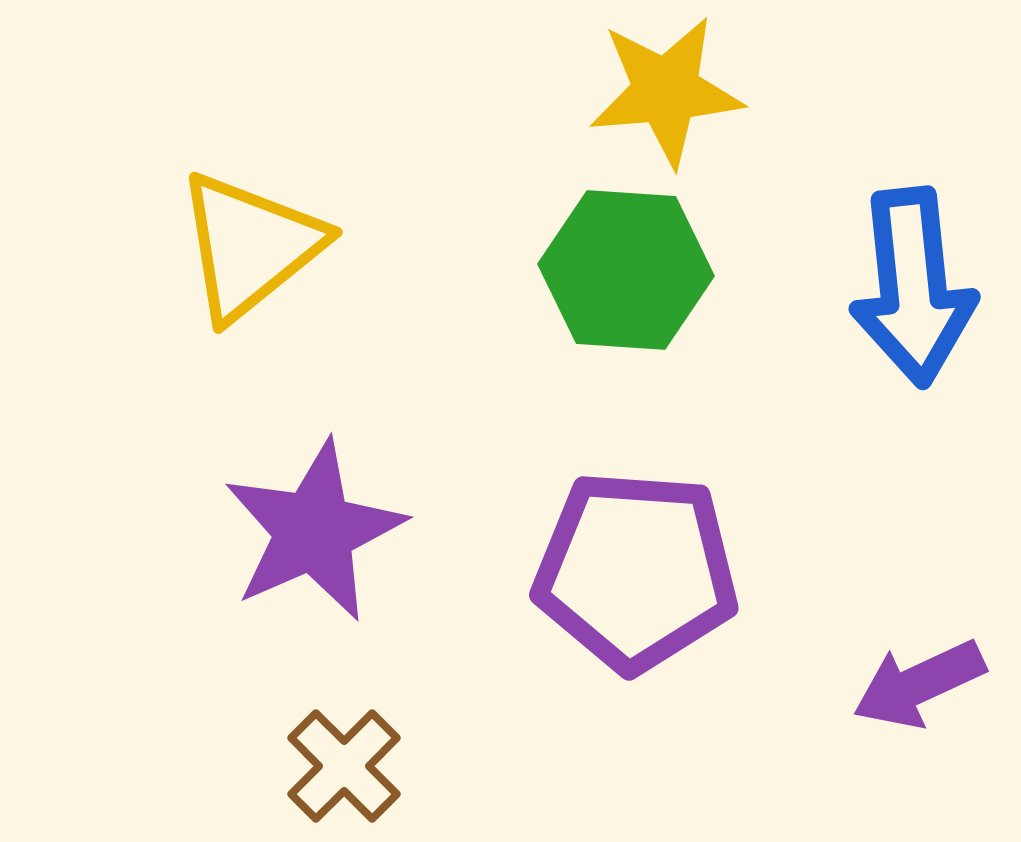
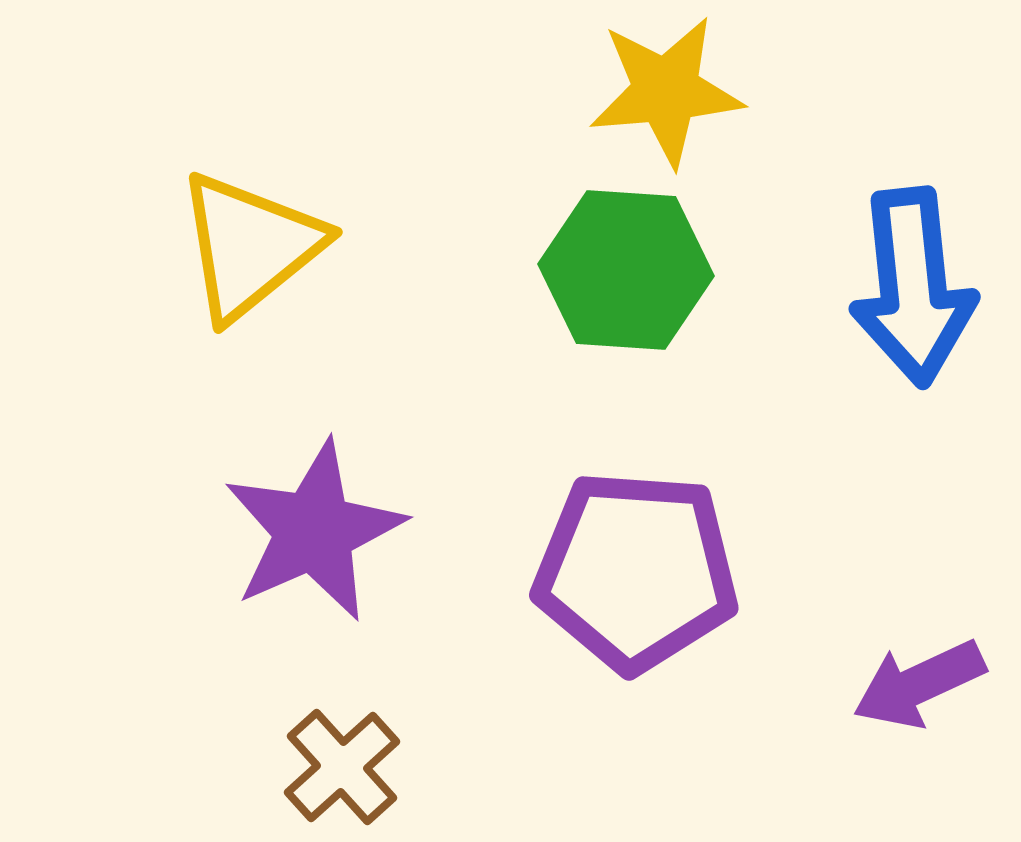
brown cross: moved 2 px left, 1 px down; rotated 3 degrees clockwise
